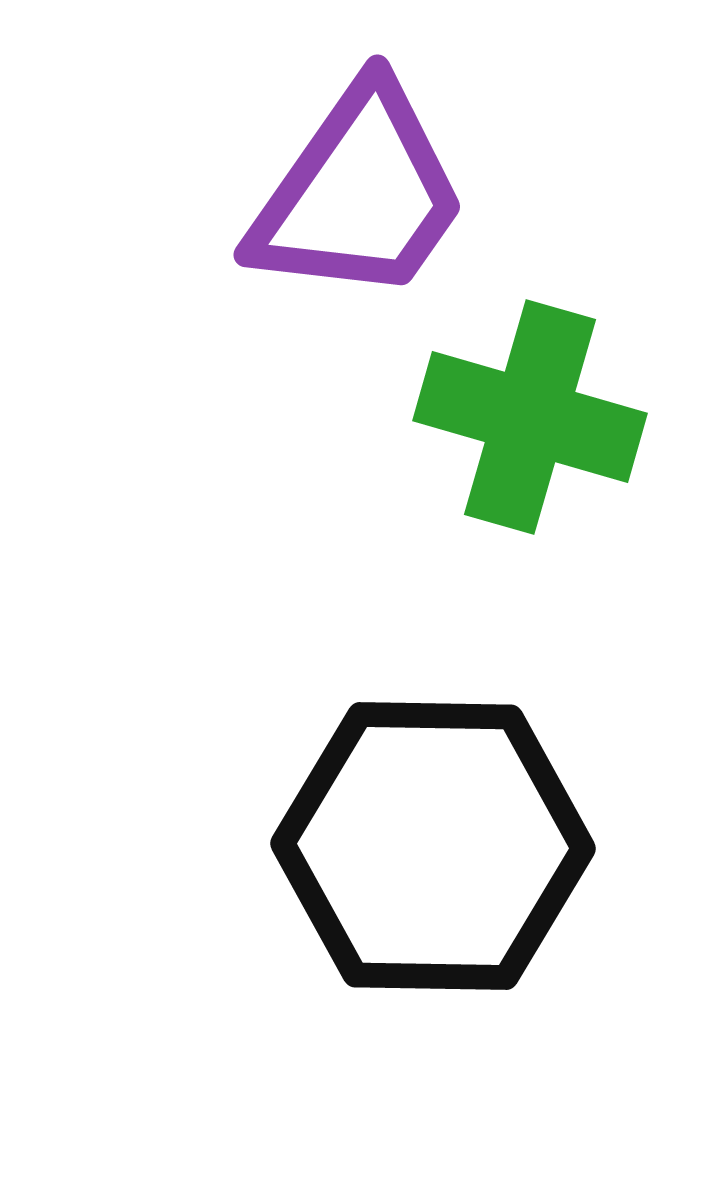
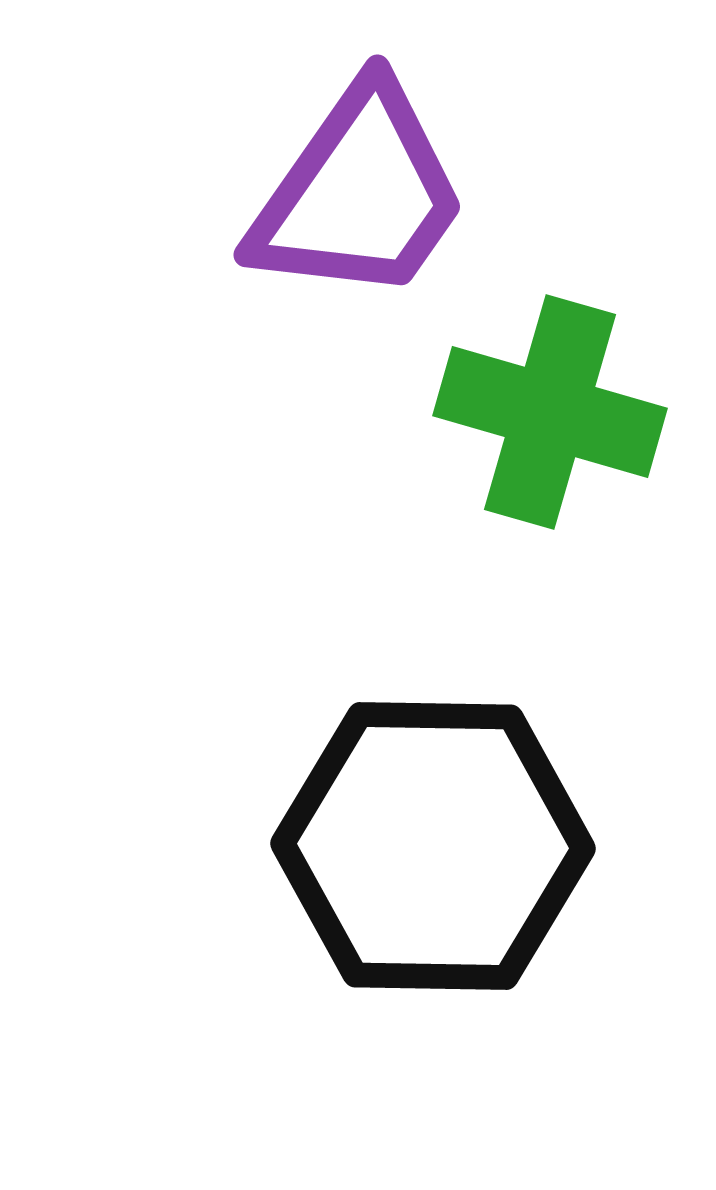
green cross: moved 20 px right, 5 px up
